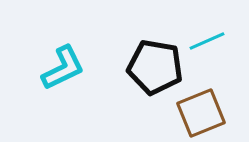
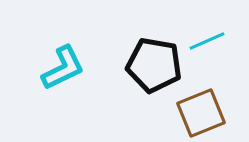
black pentagon: moved 1 px left, 2 px up
